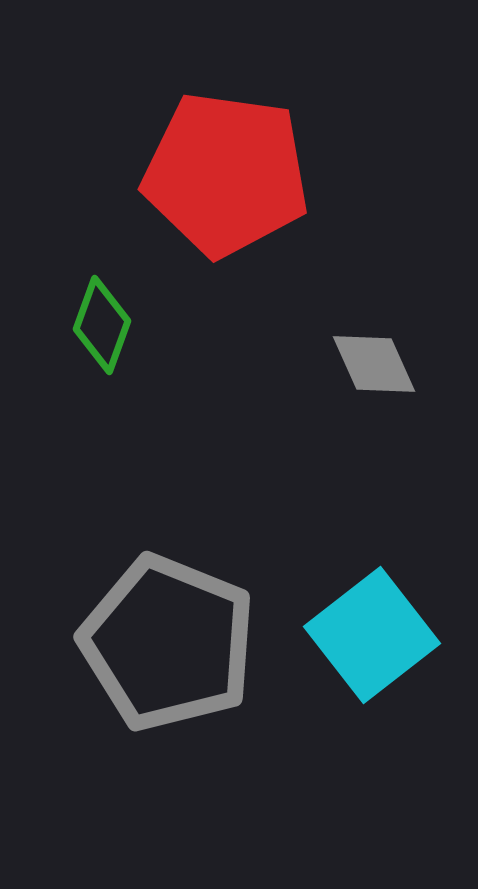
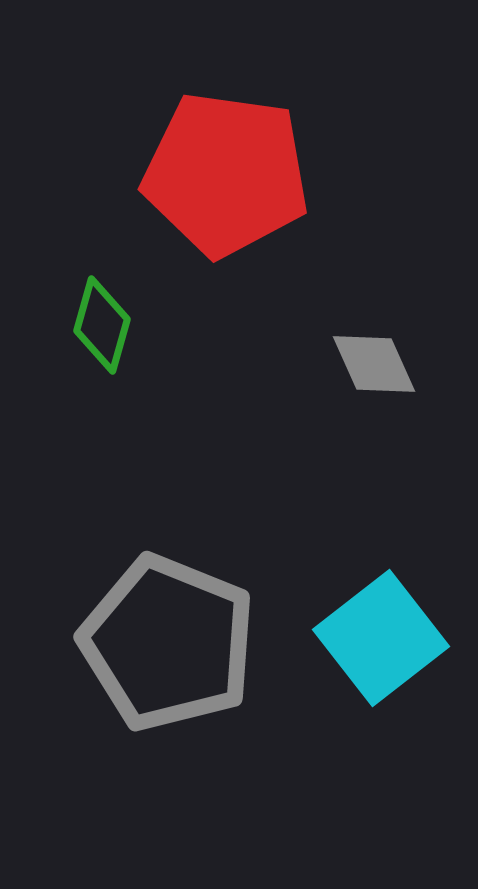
green diamond: rotated 4 degrees counterclockwise
cyan square: moved 9 px right, 3 px down
